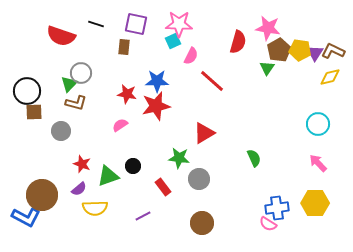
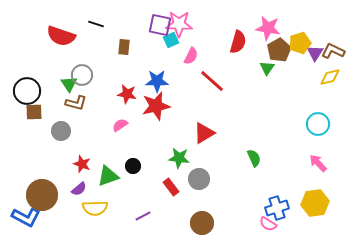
purple square at (136, 24): moved 24 px right, 1 px down
cyan square at (173, 41): moved 2 px left, 1 px up
yellow pentagon at (300, 50): moved 7 px up; rotated 25 degrees counterclockwise
gray circle at (81, 73): moved 1 px right, 2 px down
green triangle at (69, 84): rotated 18 degrees counterclockwise
red rectangle at (163, 187): moved 8 px right
yellow hexagon at (315, 203): rotated 8 degrees counterclockwise
blue cross at (277, 208): rotated 10 degrees counterclockwise
